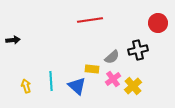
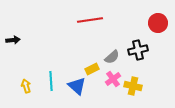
yellow rectangle: rotated 32 degrees counterclockwise
yellow cross: rotated 36 degrees counterclockwise
